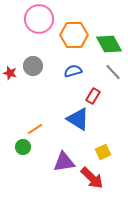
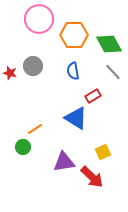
blue semicircle: rotated 84 degrees counterclockwise
red rectangle: rotated 28 degrees clockwise
blue triangle: moved 2 px left, 1 px up
red arrow: moved 1 px up
